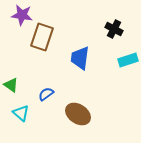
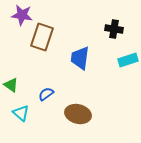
black cross: rotated 18 degrees counterclockwise
brown ellipse: rotated 20 degrees counterclockwise
